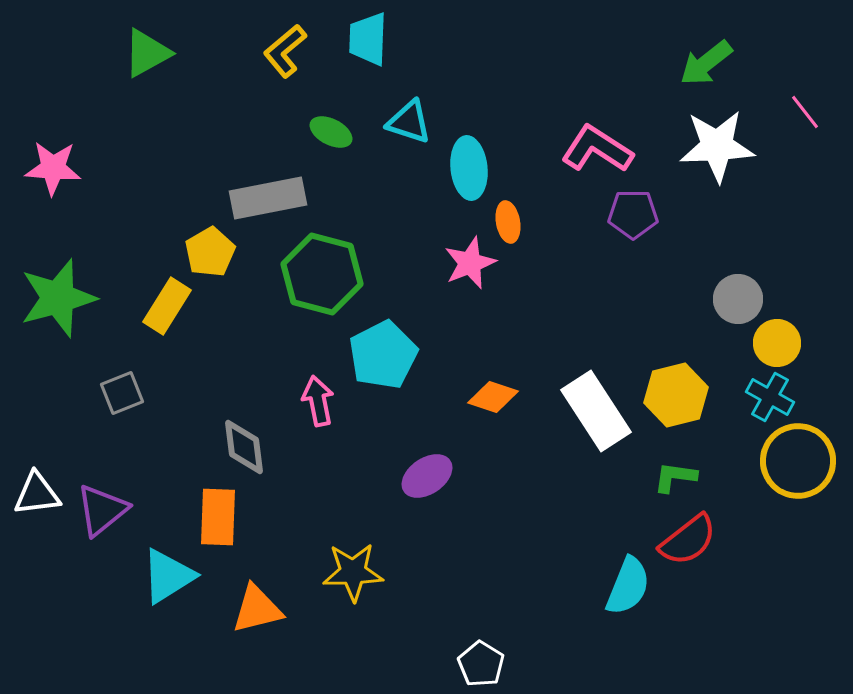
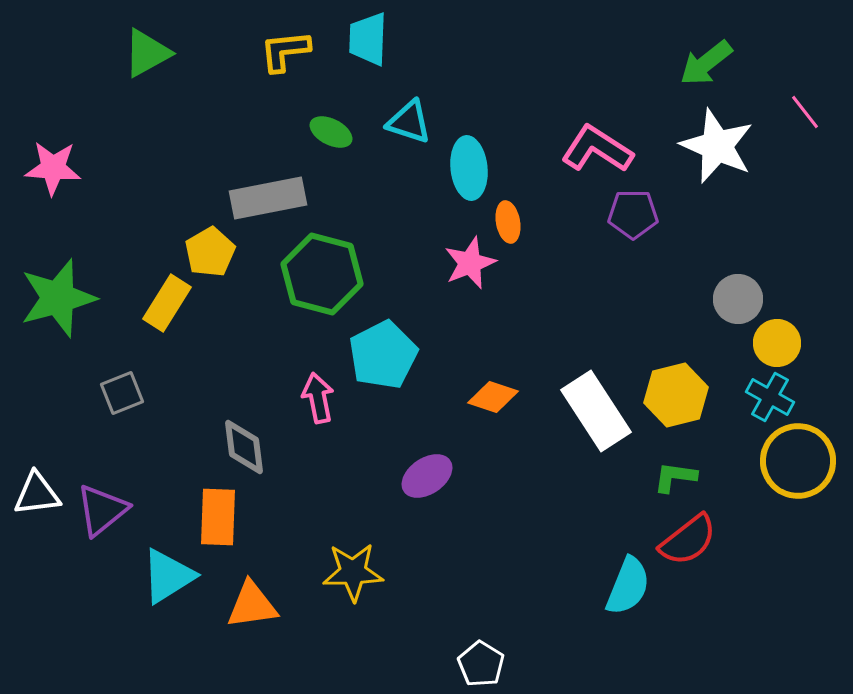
yellow L-shape at (285, 51): rotated 34 degrees clockwise
white star at (717, 146): rotated 26 degrees clockwise
yellow rectangle at (167, 306): moved 3 px up
pink arrow at (318, 401): moved 3 px up
orange triangle at (257, 609): moved 5 px left, 4 px up; rotated 6 degrees clockwise
